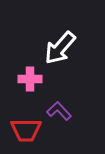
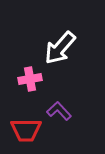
pink cross: rotated 10 degrees counterclockwise
